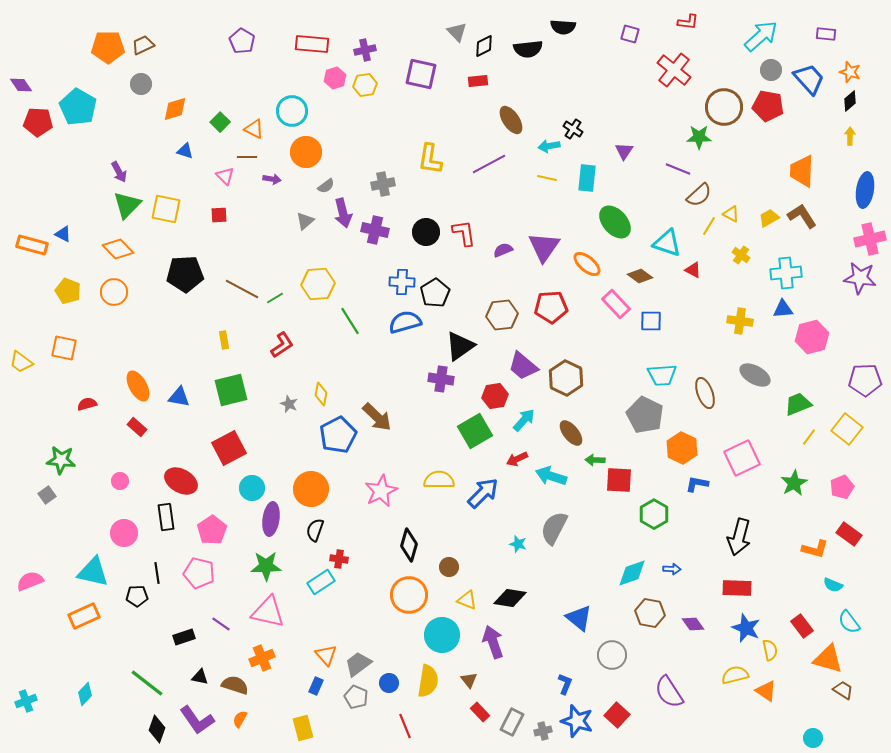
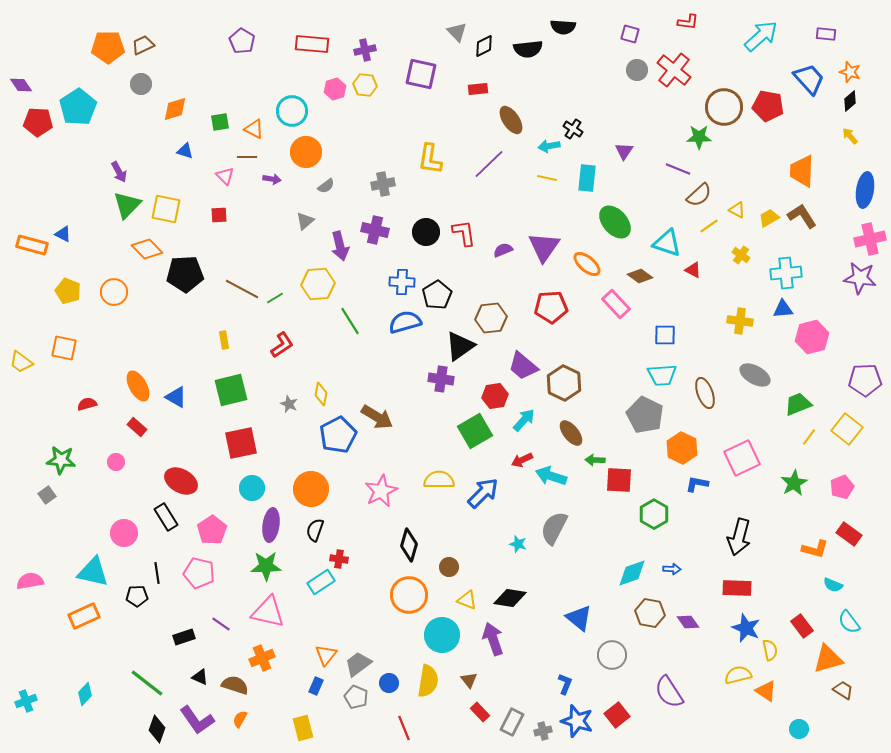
gray circle at (771, 70): moved 134 px left
pink hexagon at (335, 78): moved 11 px down
red rectangle at (478, 81): moved 8 px down
yellow hexagon at (365, 85): rotated 15 degrees clockwise
cyan pentagon at (78, 107): rotated 9 degrees clockwise
green square at (220, 122): rotated 36 degrees clockwise
yellow arrow at (850, 136): rotated 42 degrees counterclockwise
purple line at (489, 164): rotated 16 degrees counterclockwise
purple arrow at (343, 213): moved 3 px left, 33 px down
yellow triangle at (731, 214): moved 6 px right, 4 px up
yellow line at (709, 226): rotated 24 degrees clockwise
orange diamond at (118, 249): moved 29 px right
black pentagon at (435, 293): moved 2 px right, 2 px down
brown hexagon at (502, 315): moved 11 px left, 3 px down
blue square at (651, 321): moved 14 px right, 14 px down
brown hexagon at (566, 378): moved 2 px left, 5 px down
blue triangle at (179, 397): moved 3 px left; rotated 20 degrees clockwise
brown arrow at (377, 417): rotated 12 degrees counterclockwise
red square at (229, 448): moved 12 px right, 5 px up; rotated 16 degrees clockwise
red arrow at (517, 459): moved 5 px right, 1 px down
pink circle at (120, 481): moved 4 px left, 19 px up
black rectangle at (166, 517): rotated 24 degrees counterclockwise
purple ellipse at (271, 519): moved 6 px down
pink semicircle at (30, 581): rotated 12 degrees clockwise
purple diamond at (693, 624): moved 5 px left, 2 px up
purple arrow at (493, 642): moved 3 px up
orange triangle at (326, 655): rotated 20 degrees clockwise
orange triangle at (828, 659): rotated 32 degrees counterclockwise
yellow semicircle at (735, 675): moved 3 px right
black triangle at (200, 677): rotated 12 degrees clockwise
red square at (617, 715): rotated 10 degrees clockwise
red line at (405, 726): moved 1 px left, 2 px down
cyan circle at (813, 738): moved 14 px left, 9 px up
